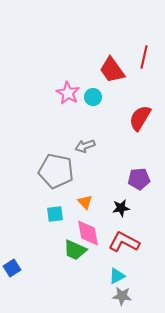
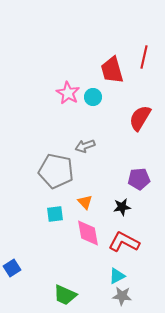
red trapezoid: rotated 20 degrees clockwise
black star: moved 1 px right, 1 px up
green trapezoid: moved 10 px left, 45 px down
